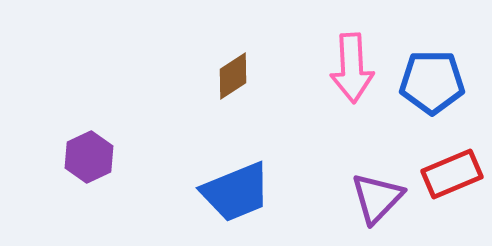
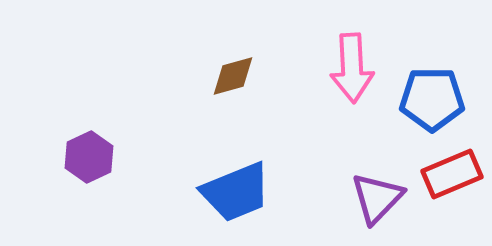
brown diamond: rotated 18 degrees clockwise
blue pentagon: moved 17 px down
